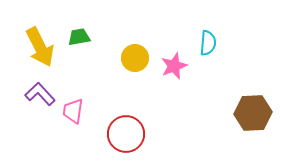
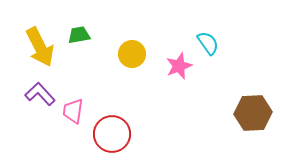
green trapezoid: moved 2 px up
cyan semicircle: rotated 40 degrees counterclockwise
yellow circle: moved 3 px left, 4 px up
pink star: moved 5 px right
red circle: moved 14 px left
